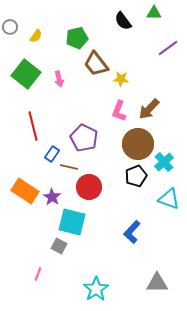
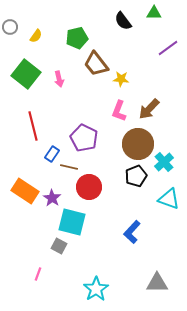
purple star: moved 1 px down
